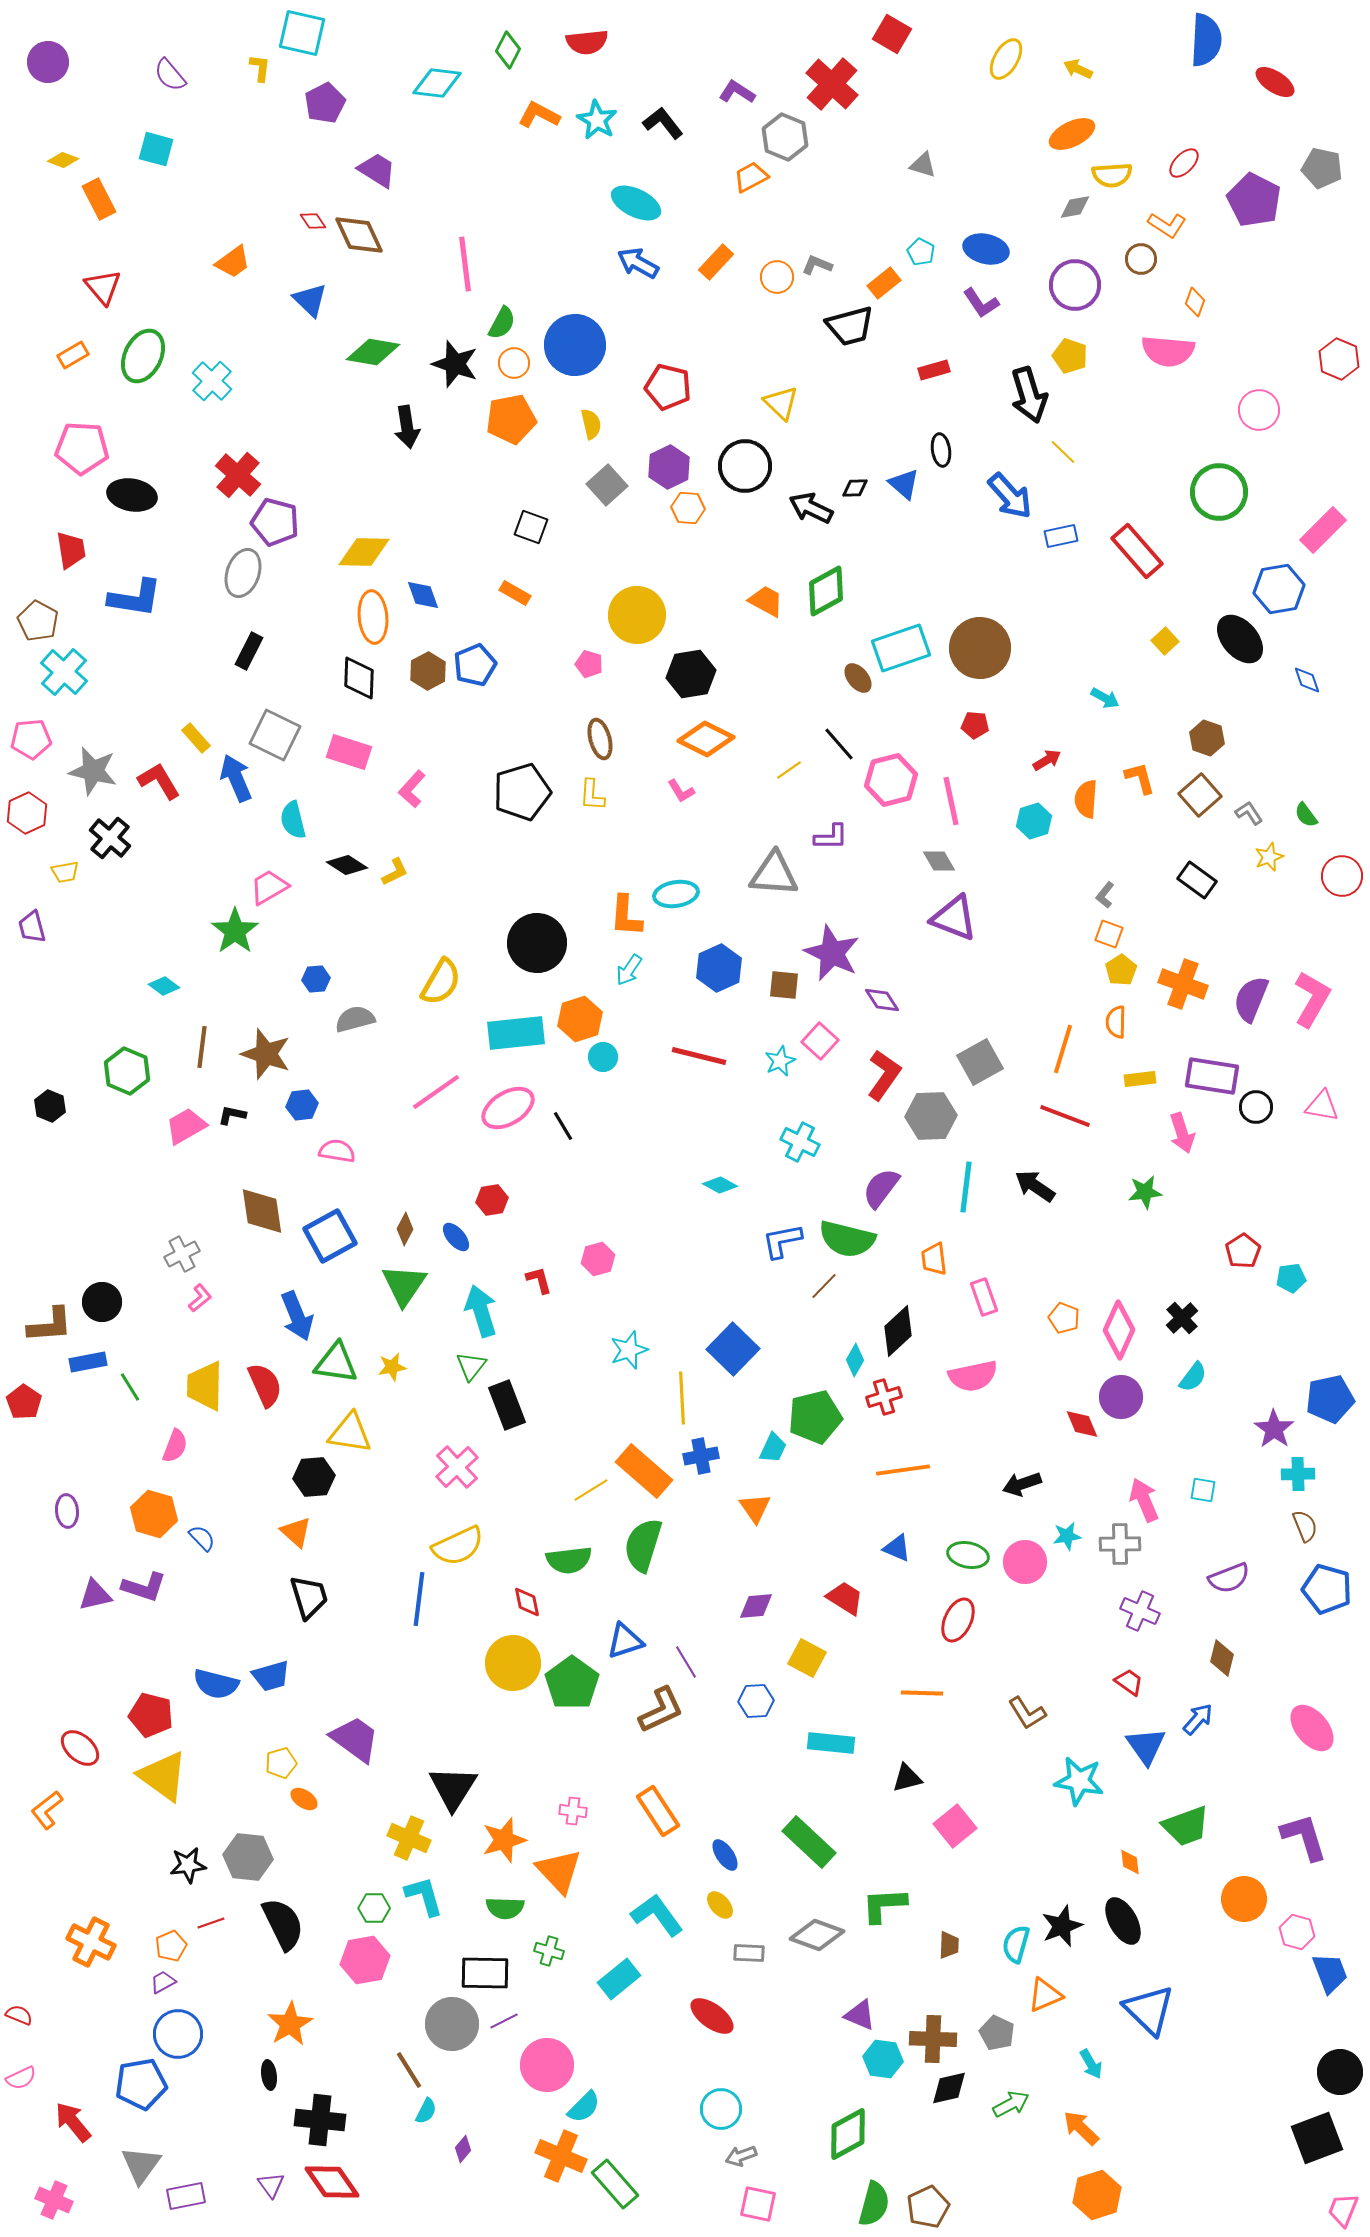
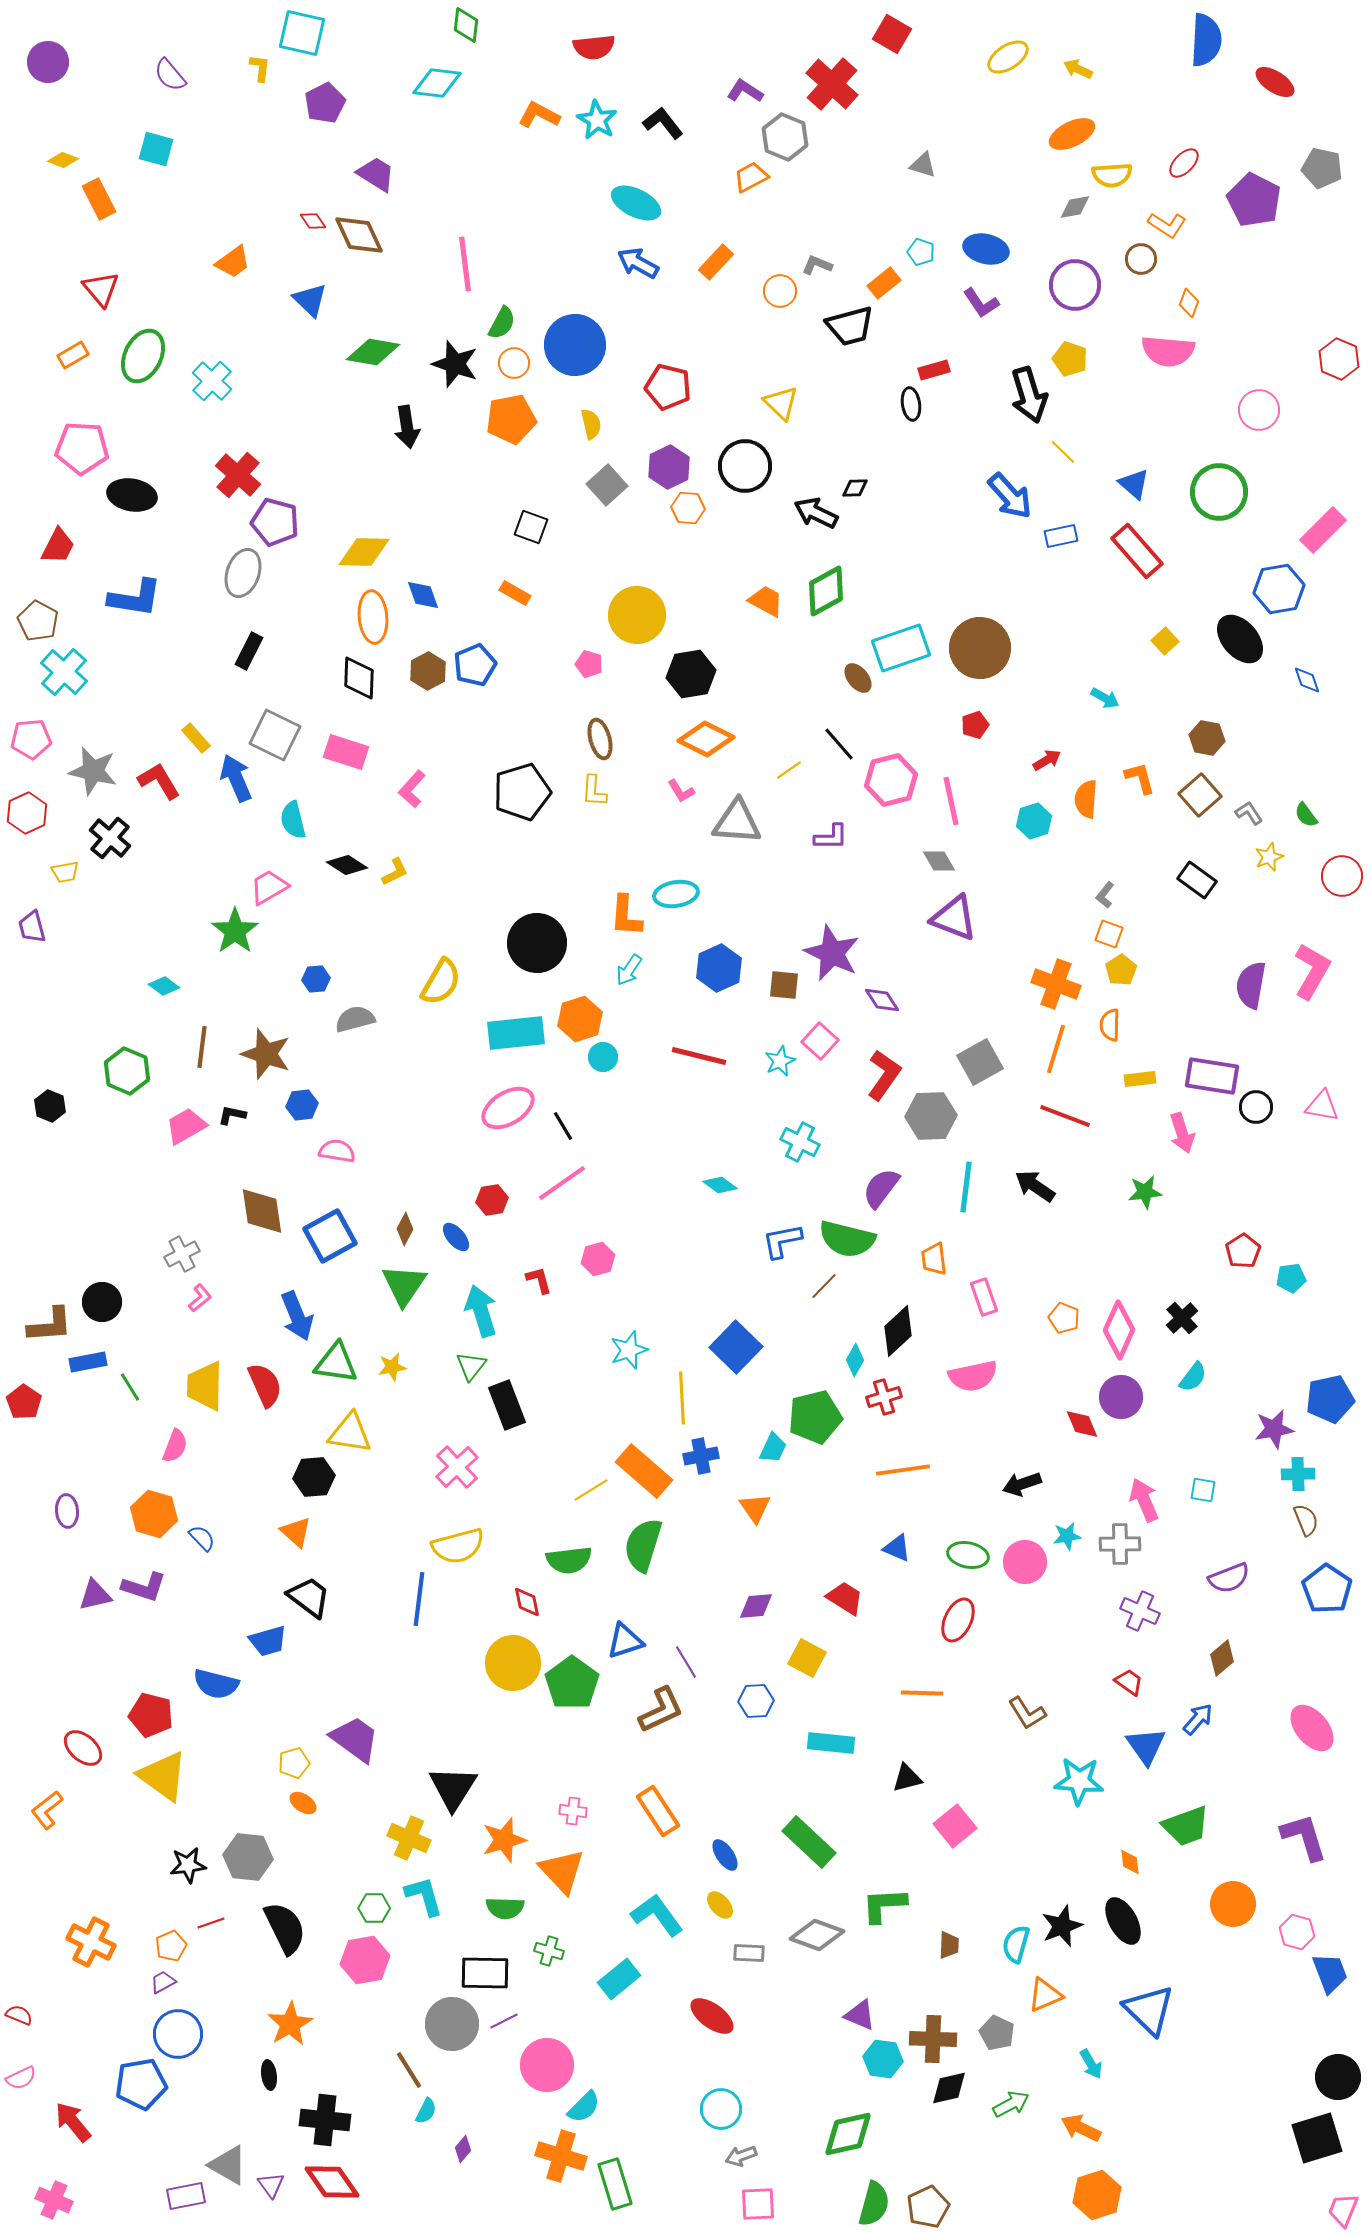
red semicircle at (587, 42): moved 7 px right, 5 px down
green diamond at (508, 50): moved 42 px left, 25 px up; rotated 21 degrees counterclockwise
yellow ellipse at (1006, 59): moved 2 px right, 2 px up; rotated 27 degrees clockwise
purple L-shape at (737, 92): moved 8 px right, 1 px up
purple trapezoid at (377, 170): moved 1 px left, 4 px down
cyan pentagon at (921, 252): rotated 8 degrees counterclockwise
orange circle at (777, 277): moved 3 px right, 14 px down
red triangle at (103, 287): moved 2 px left, 2 px down
orange diamond at (1195, 302): moved 6 px left, 1 px down
yellow pentagon at (1070, 356): moved 3 px down
black ellipse at (941, 450): moved 30 px left, 46 px up
blue triangle at (904, 484): moved 230 px right
black arrow at (811, 508): moved 5 px right, 5 px down
red trapezoid at (71, 550): moved 13 px left, 4 px up; rotated 36 degrees clockwise
red pentagon at (975, 725): rotated 24 degrees counterclockwise
brown hexagon at (1207, 738): rotated 8 degrees counterclockwise
pink rectangle at (349, 752): moved 3 px left
yellow L-shape at (592, 795): moved 2 px right, 4 px up
gray triangle at (774, 874): moved 37 px left, 52 px up
orange cross at (1183, 984): moved 127 px left
purple semicircle at (1251, 999): moved 14 px up; rotated 12 degrees counterclockwise
pink L-shape at (1312, 999): moved 28 px up
orange semicircle at (1116, 1022): moved 6 px left, 3 px down
orange line at (1063, 1049): moved 7 px left
pink line at (436, 1092): moved 126 px right, 91 px down
cyan diamond at (720, 1185): rotated 8 degrees clockwise
blue square at (733, 1349): moved 3 px right, 2 px up
purple star at (1274, 1429): rotated 27 degrees clockwise
brown semicircle at (1305, 1526): moved 1 px right, 6 px up
yellow semicircle at (458, 1546): rotated 10 degrees clockwise
blue pentagon at (1327, 1589): rotated 18 degrees clockwise
black trapezoid at (309, 1597): rotated 36 degrees counterclockwise
brown diamond at (1222, 1658): rotated 36 degrees clockwise
blue trapezoid at (271, 1676): moved 3 px left, 35 px up
red ellipse at (80, 1748): moved 3 px right
yellow pentagon at (281, 1763): moved 13 px right
cyan star at (1079, 1781): rotated 6 degrees counterclockwise
orange ellipse at (304, 1799): moved 1 px left, 4 px down
orange triangle at (559, 1871): moved 3 px right
orange circle at (1244, 1899): moved 11 px left, 5 px down
black semicircle at (283, 1924): moved 2 px right, 4 px down
black circle at (1340, 2072): moved 2 px left, 5 px down
black cross at (320, 2120): moved 5 px right
orange arrow at (1081, 2128): rotated 18 degrees counterclockwise
green diamond at (848, 2134): rotated 16 degrees clockwise
black square at (1317, 2138): rotated 4 degrees clockwise
orange cross at (561, 2156): rotated 6 degrees counterclockwise
gray triangle at (141, 2165): moved 87 px right; rotated 36 degrees counterclockwise
green rectangle at (615, 2184): rotated 24 degrees clockwise
pink square at (758, 2204): rotated 15 degrees counterclockwise
